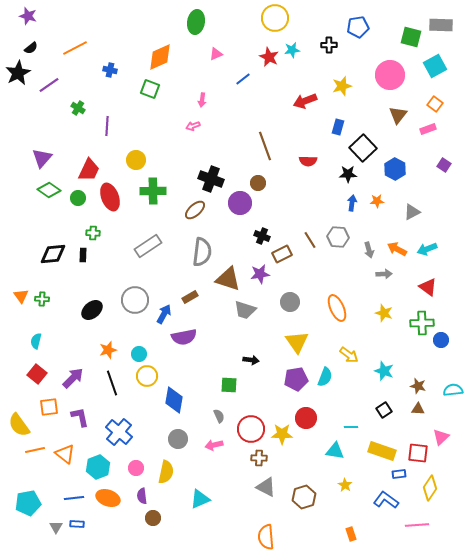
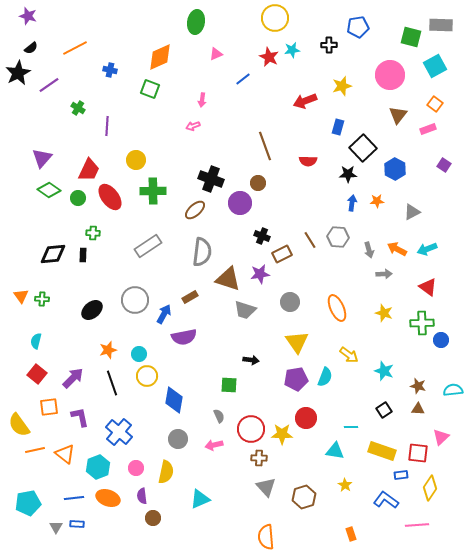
red ellipse at (110, 197): rotated 16 degrees counterclockwise
blue rectangle at (399, 474): moved 2 px right, 1 px down
gray triangle at (266, 487): rotated 20 degrees clockwise
